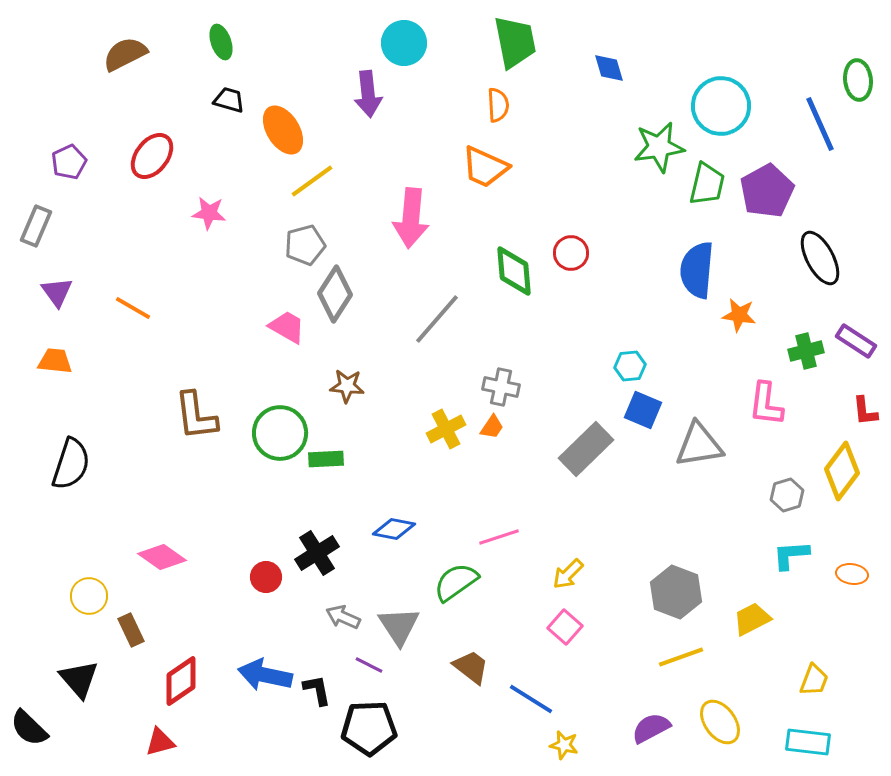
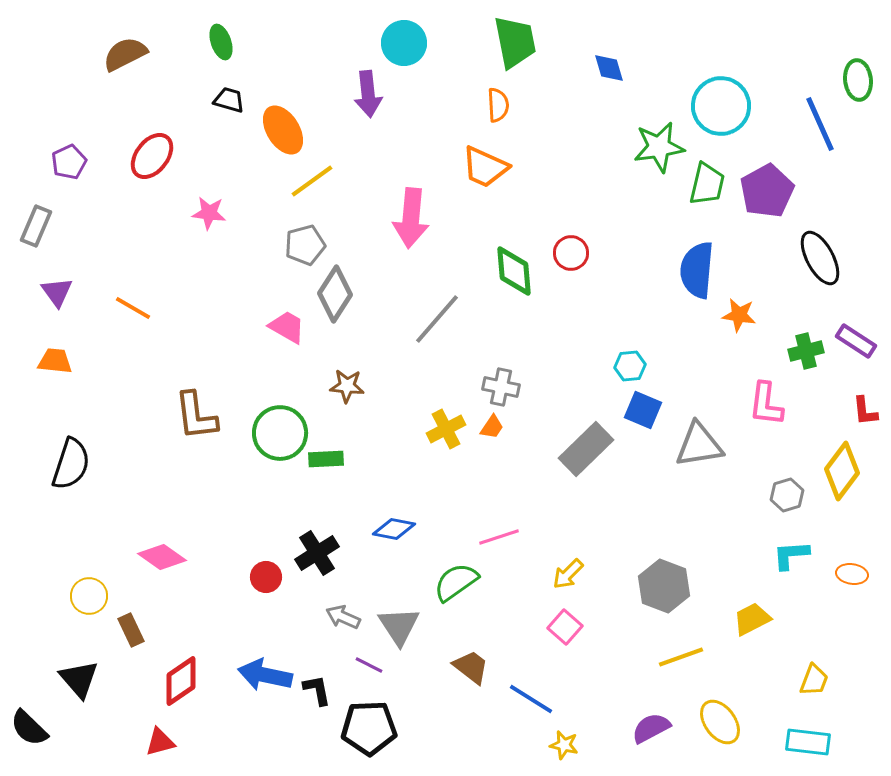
gray hexagon at (676, 592): moved 12 px left, 6 px up
